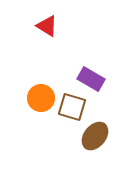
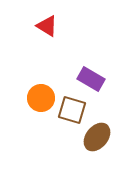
brown square: moved 3 px down
brown ellipse: moved 2 px right, 1 px down
